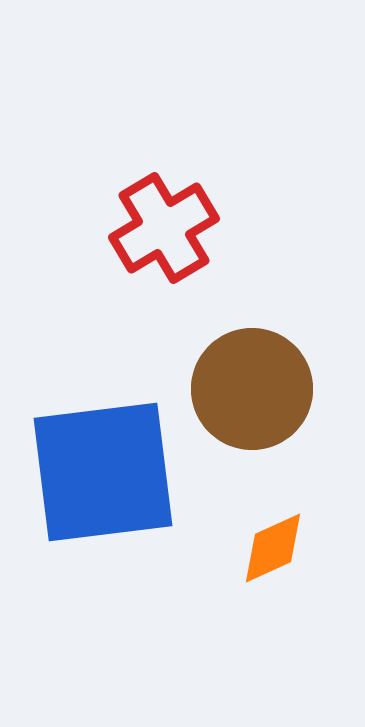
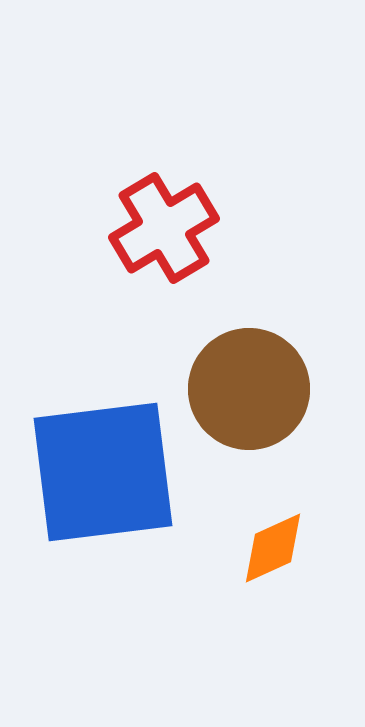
brown circle: moved 3 px left
